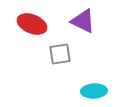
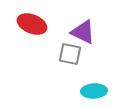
purple triangle: moved 11 px down
gray square: moved 10 px right; rotated 20 degrees clockwise
